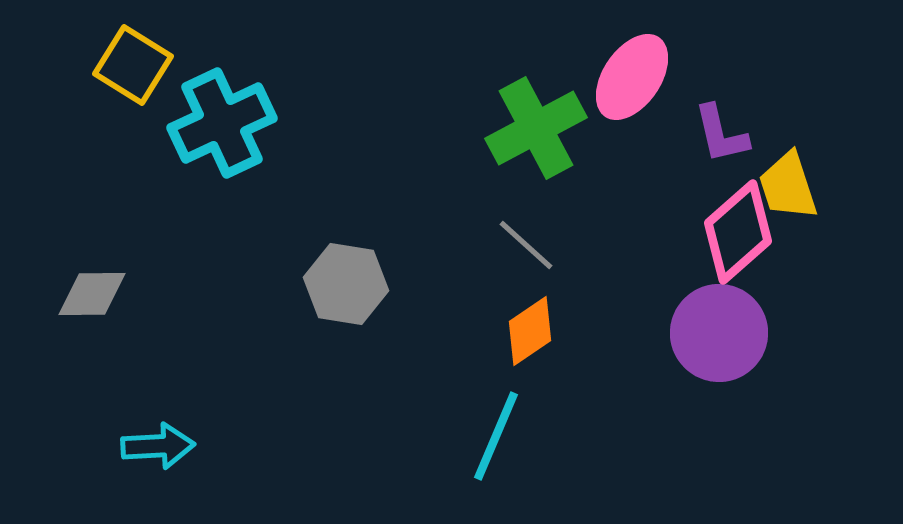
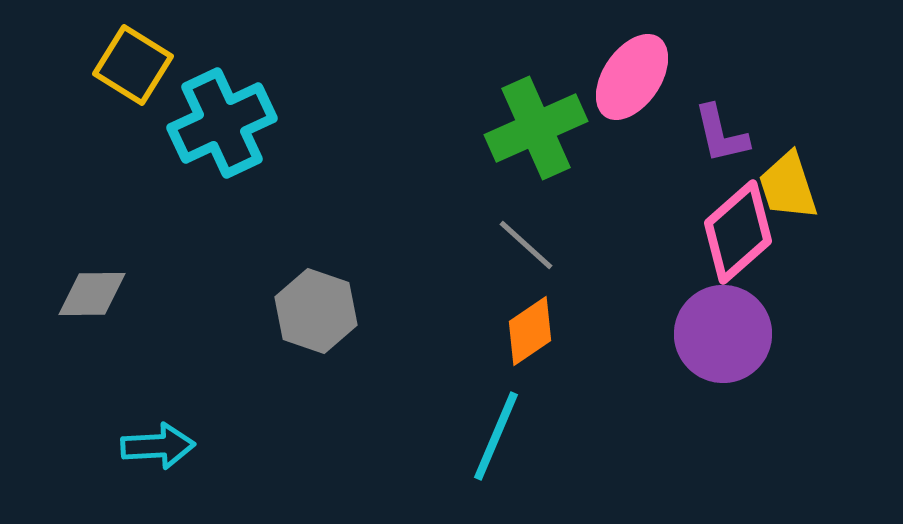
green cross: rotated 4 degrees clockwise
gray hexagon: moved 30 px left, 27 px down; rotated 10 degrees clockwise
purple circle: moved 4 px right, 1 px down
